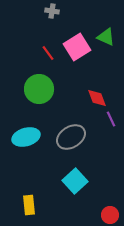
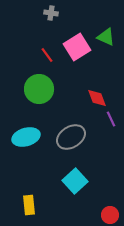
gray cross: moved 1 px left, 2 px down
red line: moved 1 px left, 2 px down
